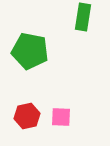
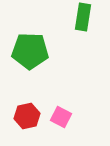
green pentagon: rotated 9 degrees counterclockwise
pink square: rotated 25 degrees clockwise
